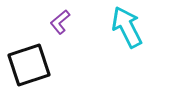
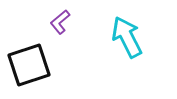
cyan arrow: moved 10 px down
